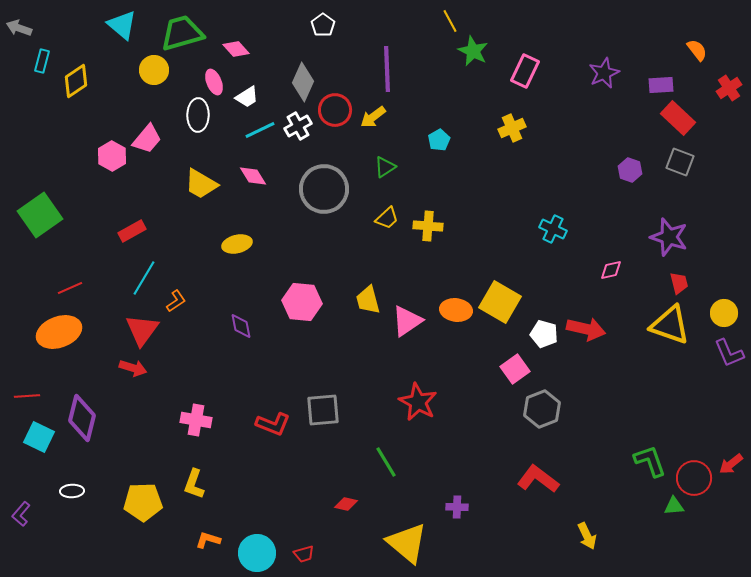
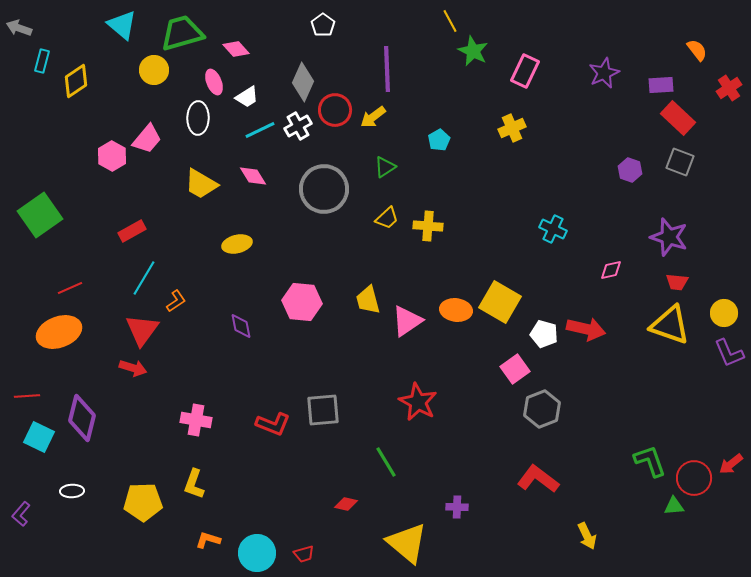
white ellipse at (198, 115): moved 3 px down
red trapezoid at (679, 283): moved 2 px left, 1 px up; rotated 110 degrees clockwise
